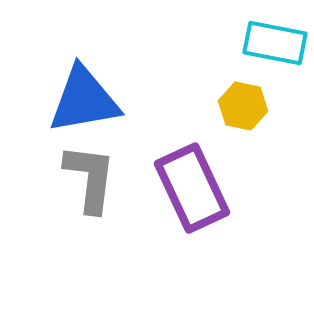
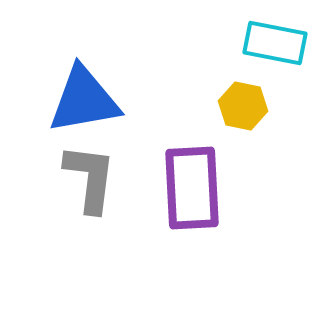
purple rectangle: rotated 22 degrees clockwise
